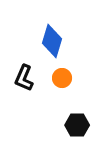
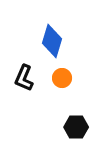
black hexagon: moved 1 px left, 2 px down
